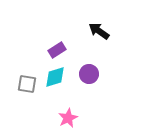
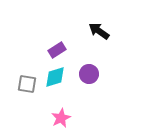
pink star: moved 7 px left
